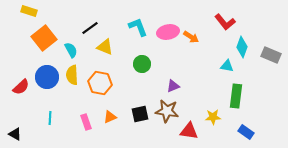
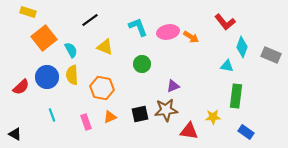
yellow rectangle: moved 1 px left, 1 px down
black line: moved 8 px up
orange hexagon: moved 2 px right, 5 px down
brown star: moved 1 px left, 1 px up; rotated 15 degrees counterclockwise
cyan line: moved 2 px right, 3 px up; rotated 24 degrees counterclockwise
